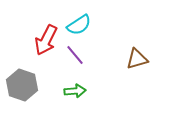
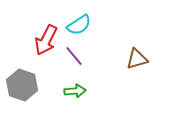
purple line: moved 1 px left, 1 px down
